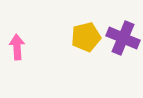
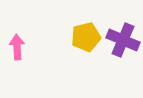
purple cross: moved 2 px down
